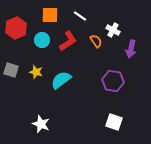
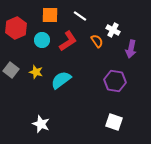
orange semicircle: moved 1 px right
gray square: rotated 21 degrees clockwise
purple hexagon: moved 2 px right
